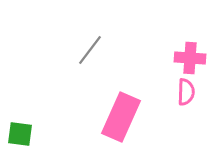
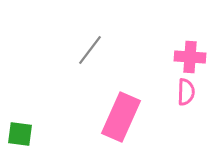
pink cross: moved 1 px up
